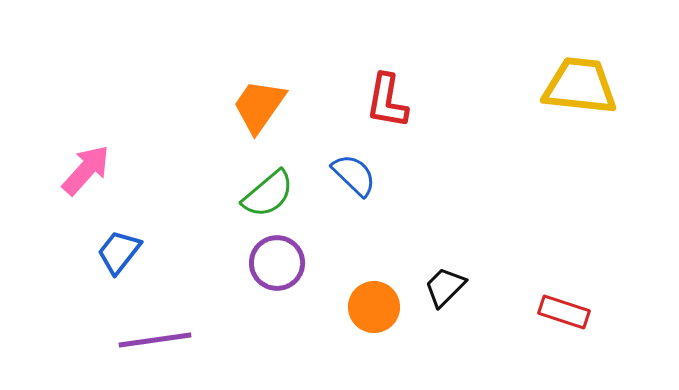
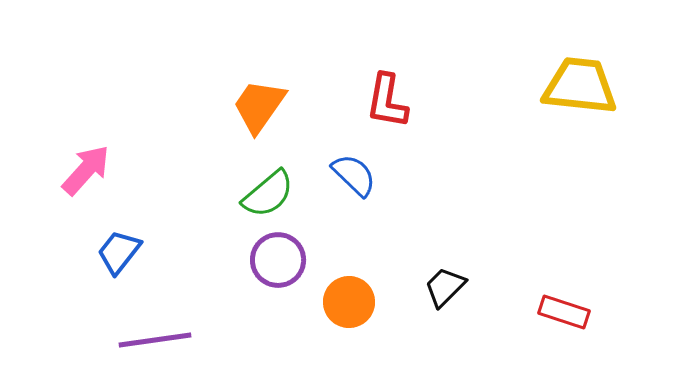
purple circle: moved 1 px right, 3 px up
orange circle: moved 25 px left, 5 px up
